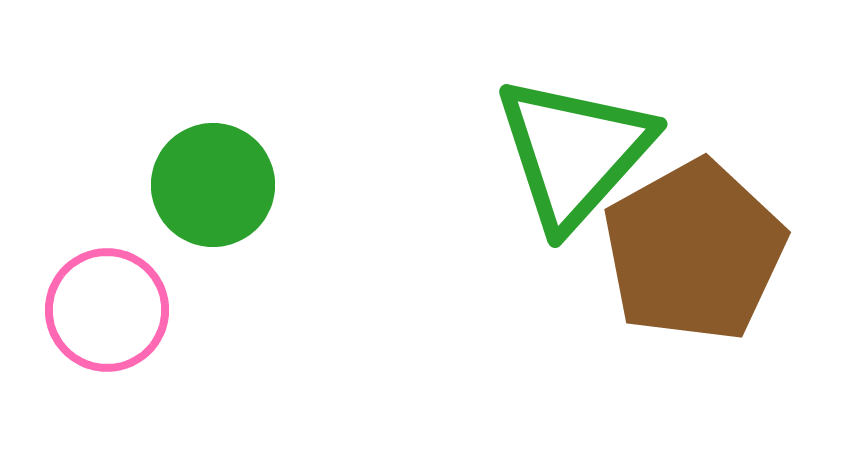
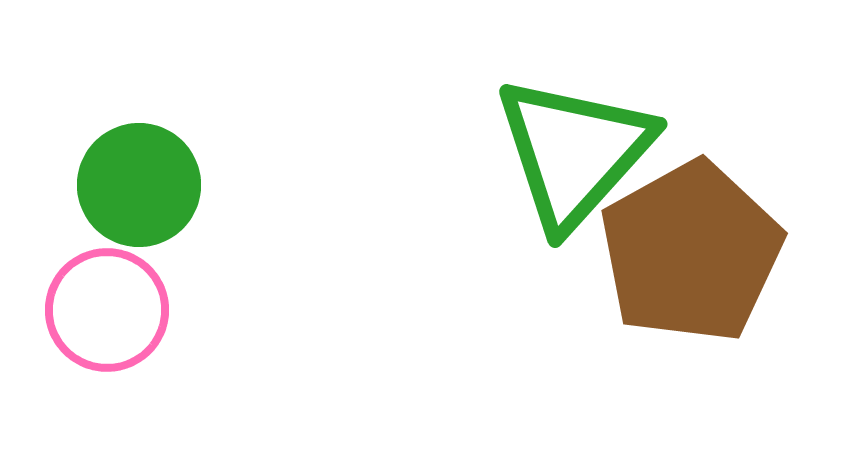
green circle: moved 74 px left
brown pentagon: moved 3 px left, 1 px down
